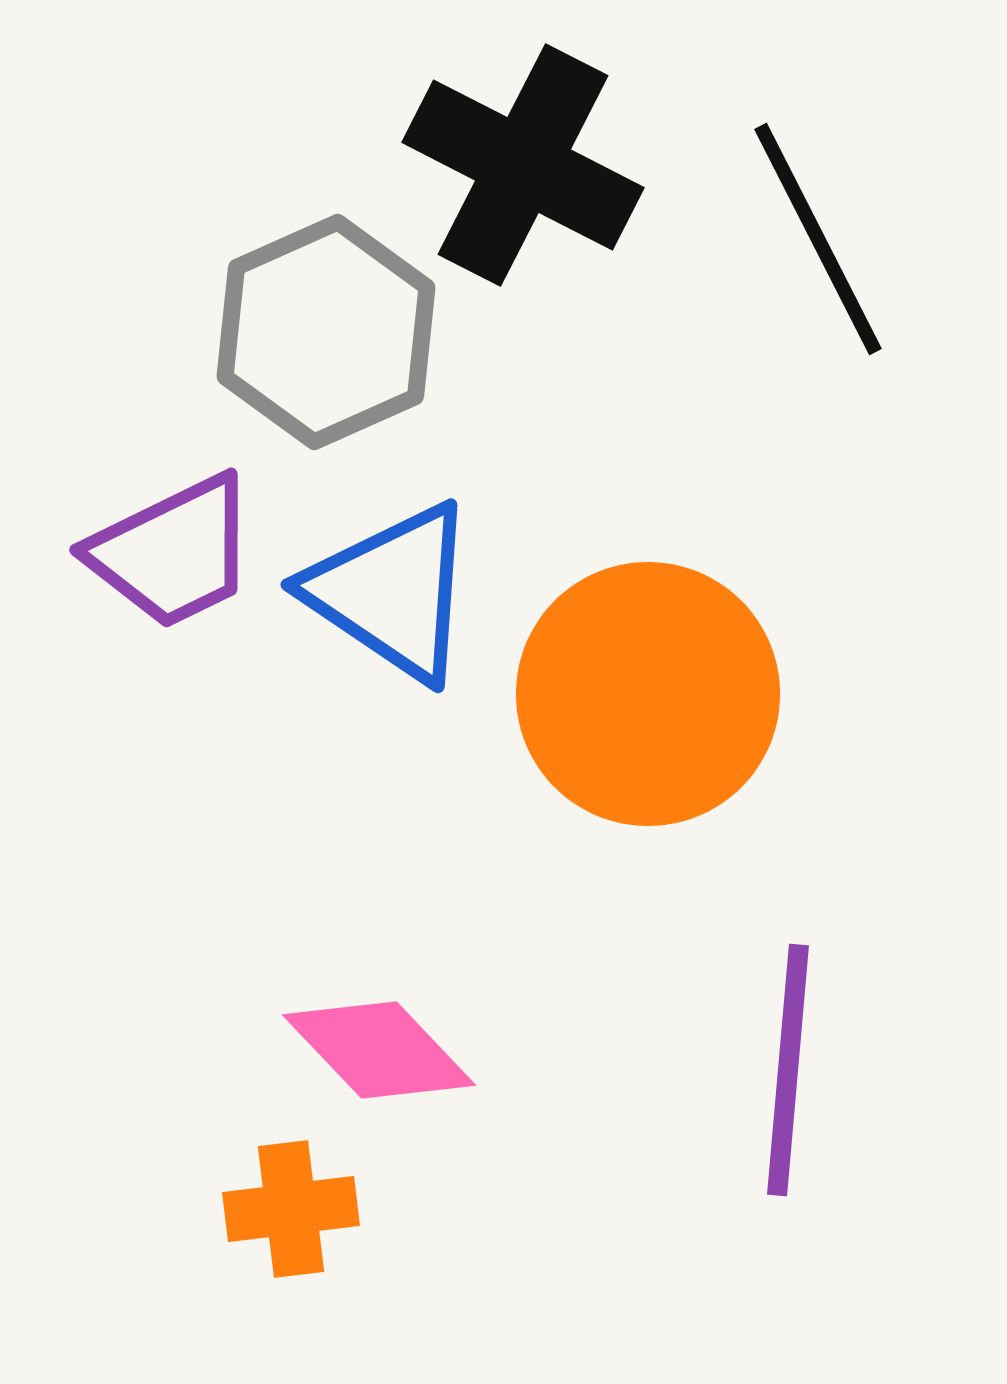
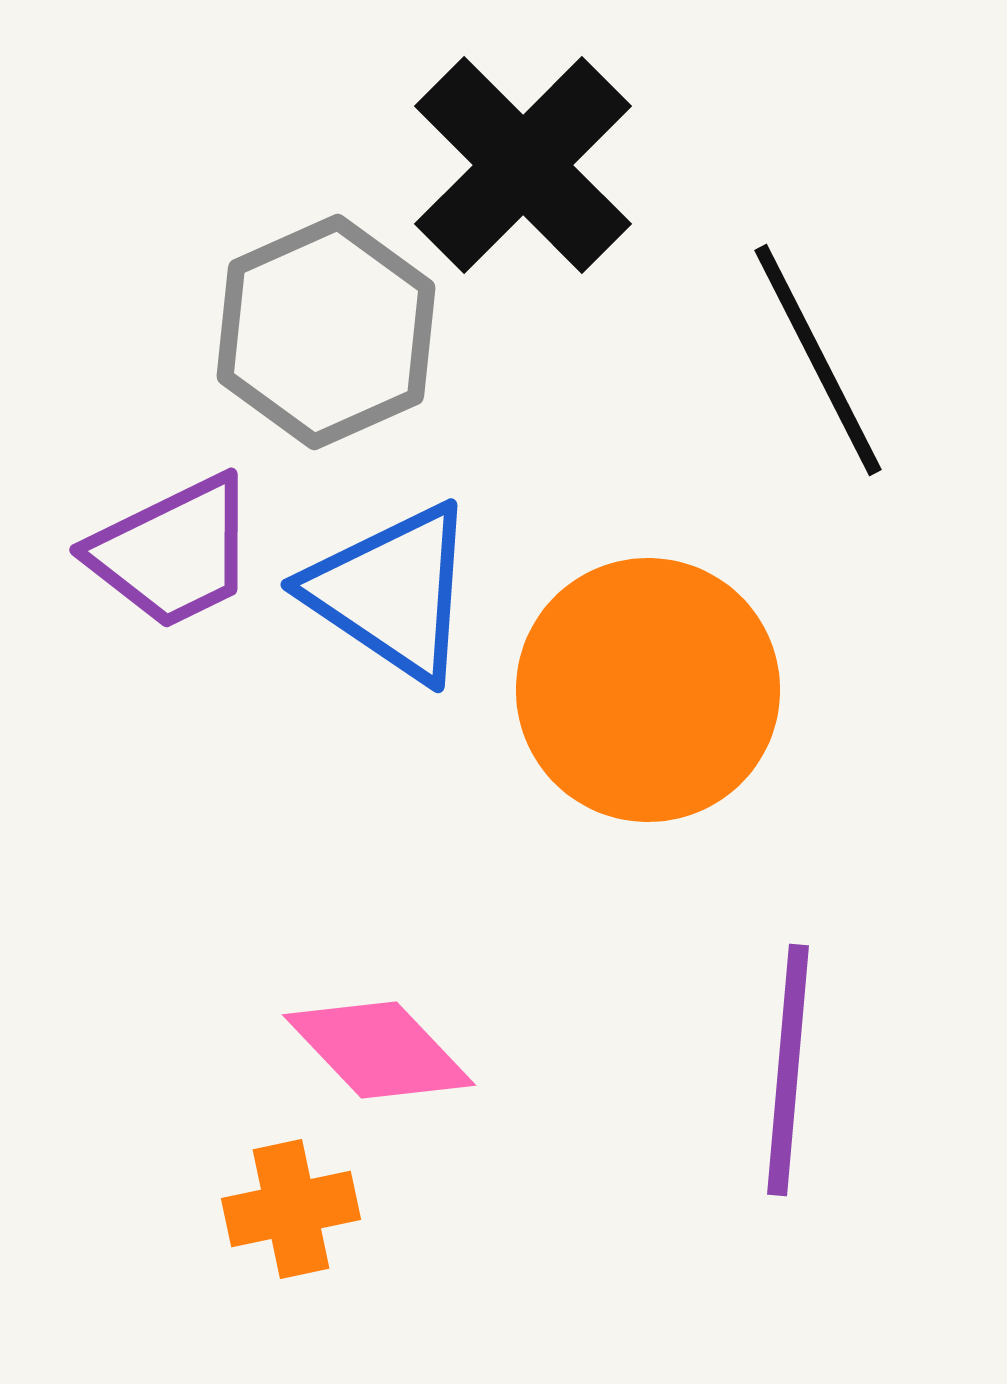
black cross: rotated 18 degrees clockwise
black line: moved 121 px down
orange circle: moved 4 px up
orange cross: rotated 5 degrees counterclockwise
